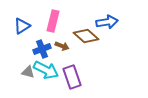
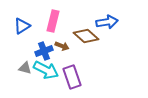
blue cross: moved 2 px right, 2 px down
gray triangle: moved 3 px left, 4 px up
